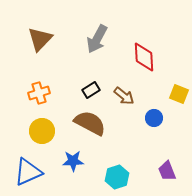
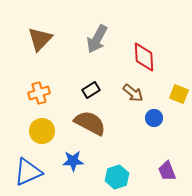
brown arrow: moved 9 px right, 3 px up
